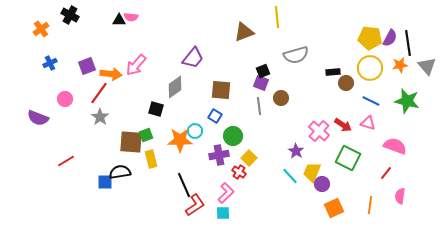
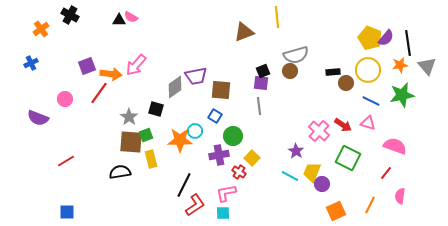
pink semicircle at (131, 17): rotated 24 degrees clockwise
yellow pentagon at (370, 38): rotated 15 degrees clockwise
purple semicircle at (390, 38): moved 4 px left; rotated 12 degrees clockwise
purple trapezoid at (193, 58): moved 3 px right, 18 px down; rotated 40 degrees clockwise
blue cross at (50, 63): moved 19 px left
yellow circle at (370, 68): moved 2 px left, 2 px down
purple square at (261, 83): rotated 14 degrees counterclockwise
brown circle at (281, 98): moved 9 px right, 27 px up
green star at (407, 101): moved 5 px left, 6 px up; rotated 25 degrees counterclockwise
gray star at (100, 117): moved 29 px right
yellow square at (249, 158): moved 3 px right
cyan line at (290, 176): rotated 18 degrees counterclockwise
blue square at (105, 182): moved 38 px left, 30 px down
black line at (184, 185): rotated 50 degrees clockwise
pink L-shape at (226, 193): rotated 145 degrees counterclockwise
orange line at (370, 205): rotated 18 degrees clockwise
orange square at (334, 208): moved 2 px right, 3 px down
